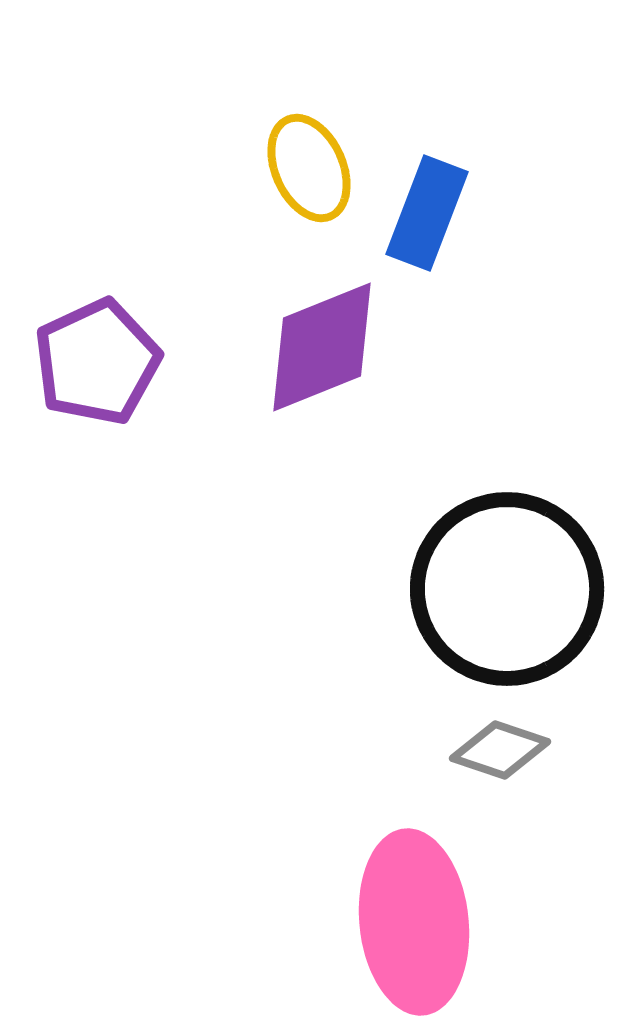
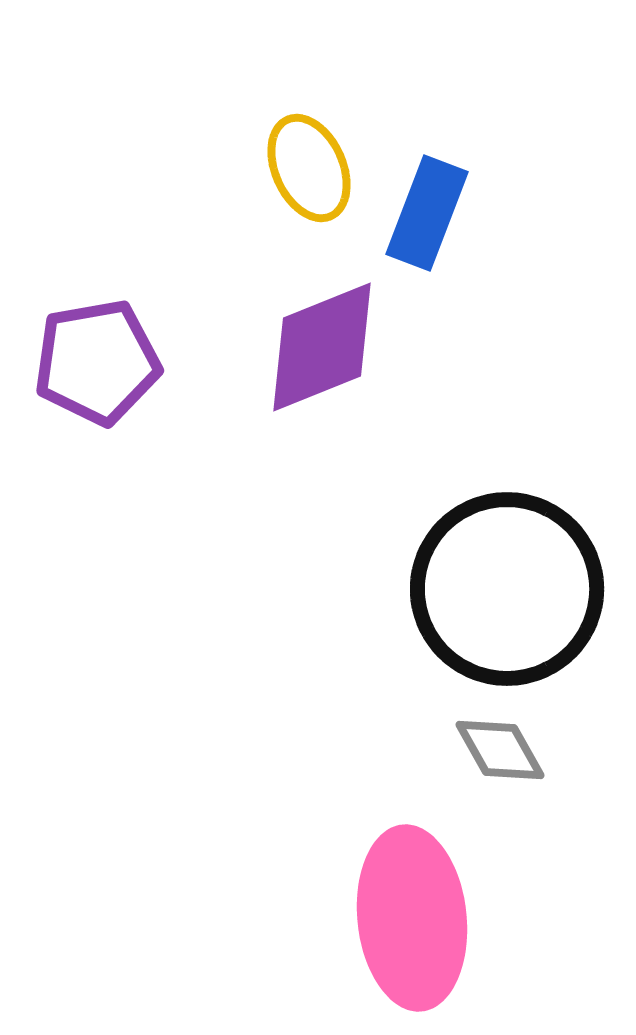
purple pentagon: rotated 15 degrees clockwise
gray diamond: rotated 42 degrees clockwise
pink ellipse: moved 2 px left, 4 px up
